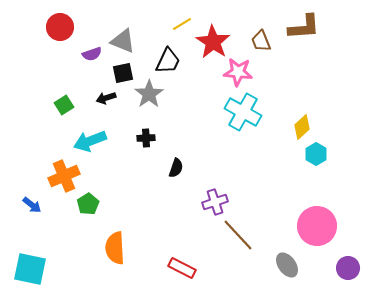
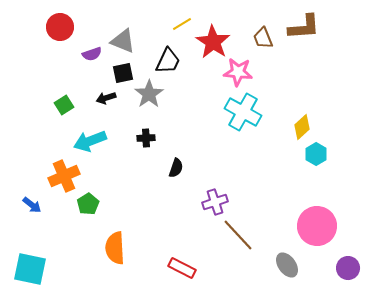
brown trapezoid: moved 2 px right, 3 px up
